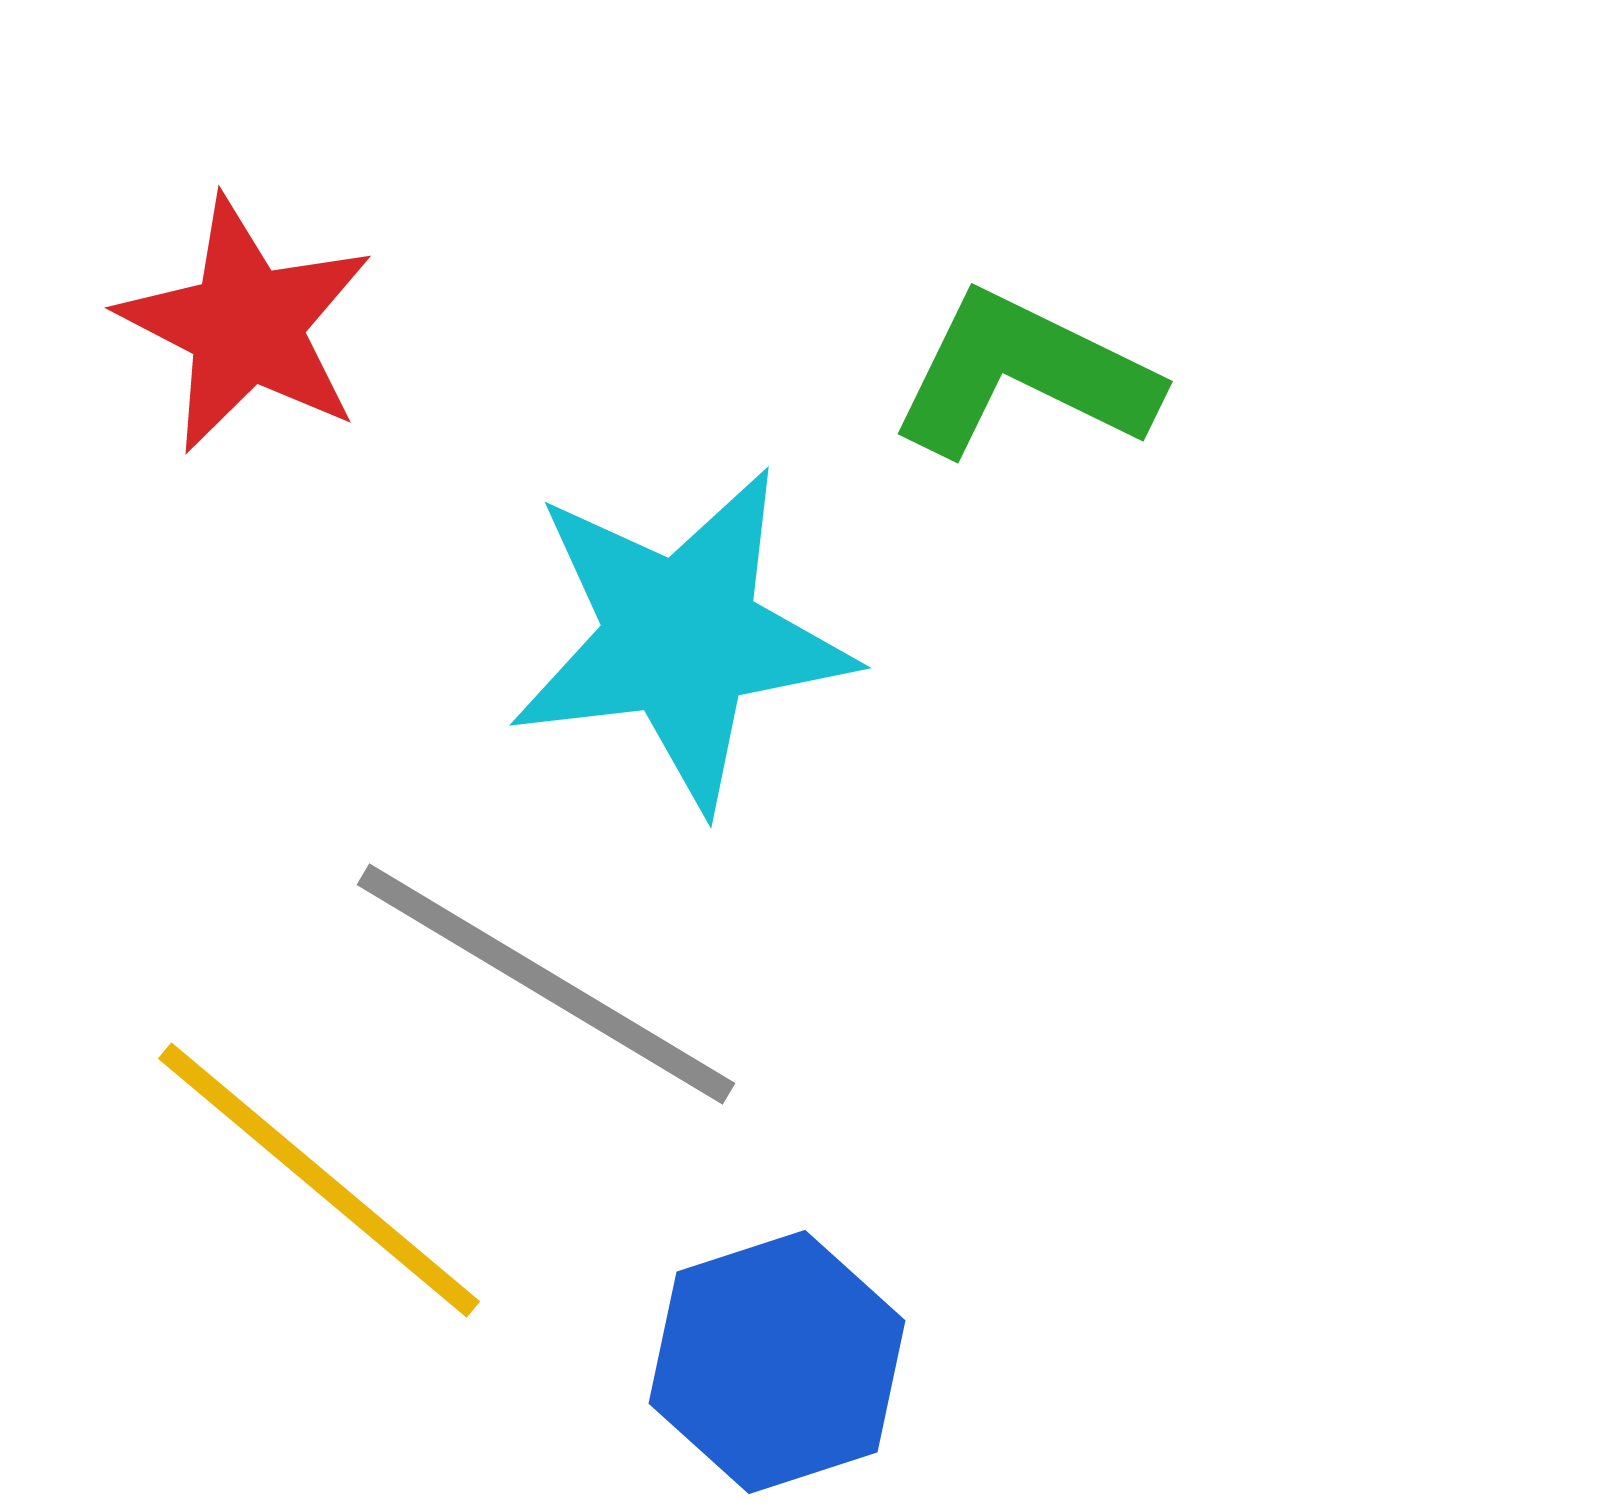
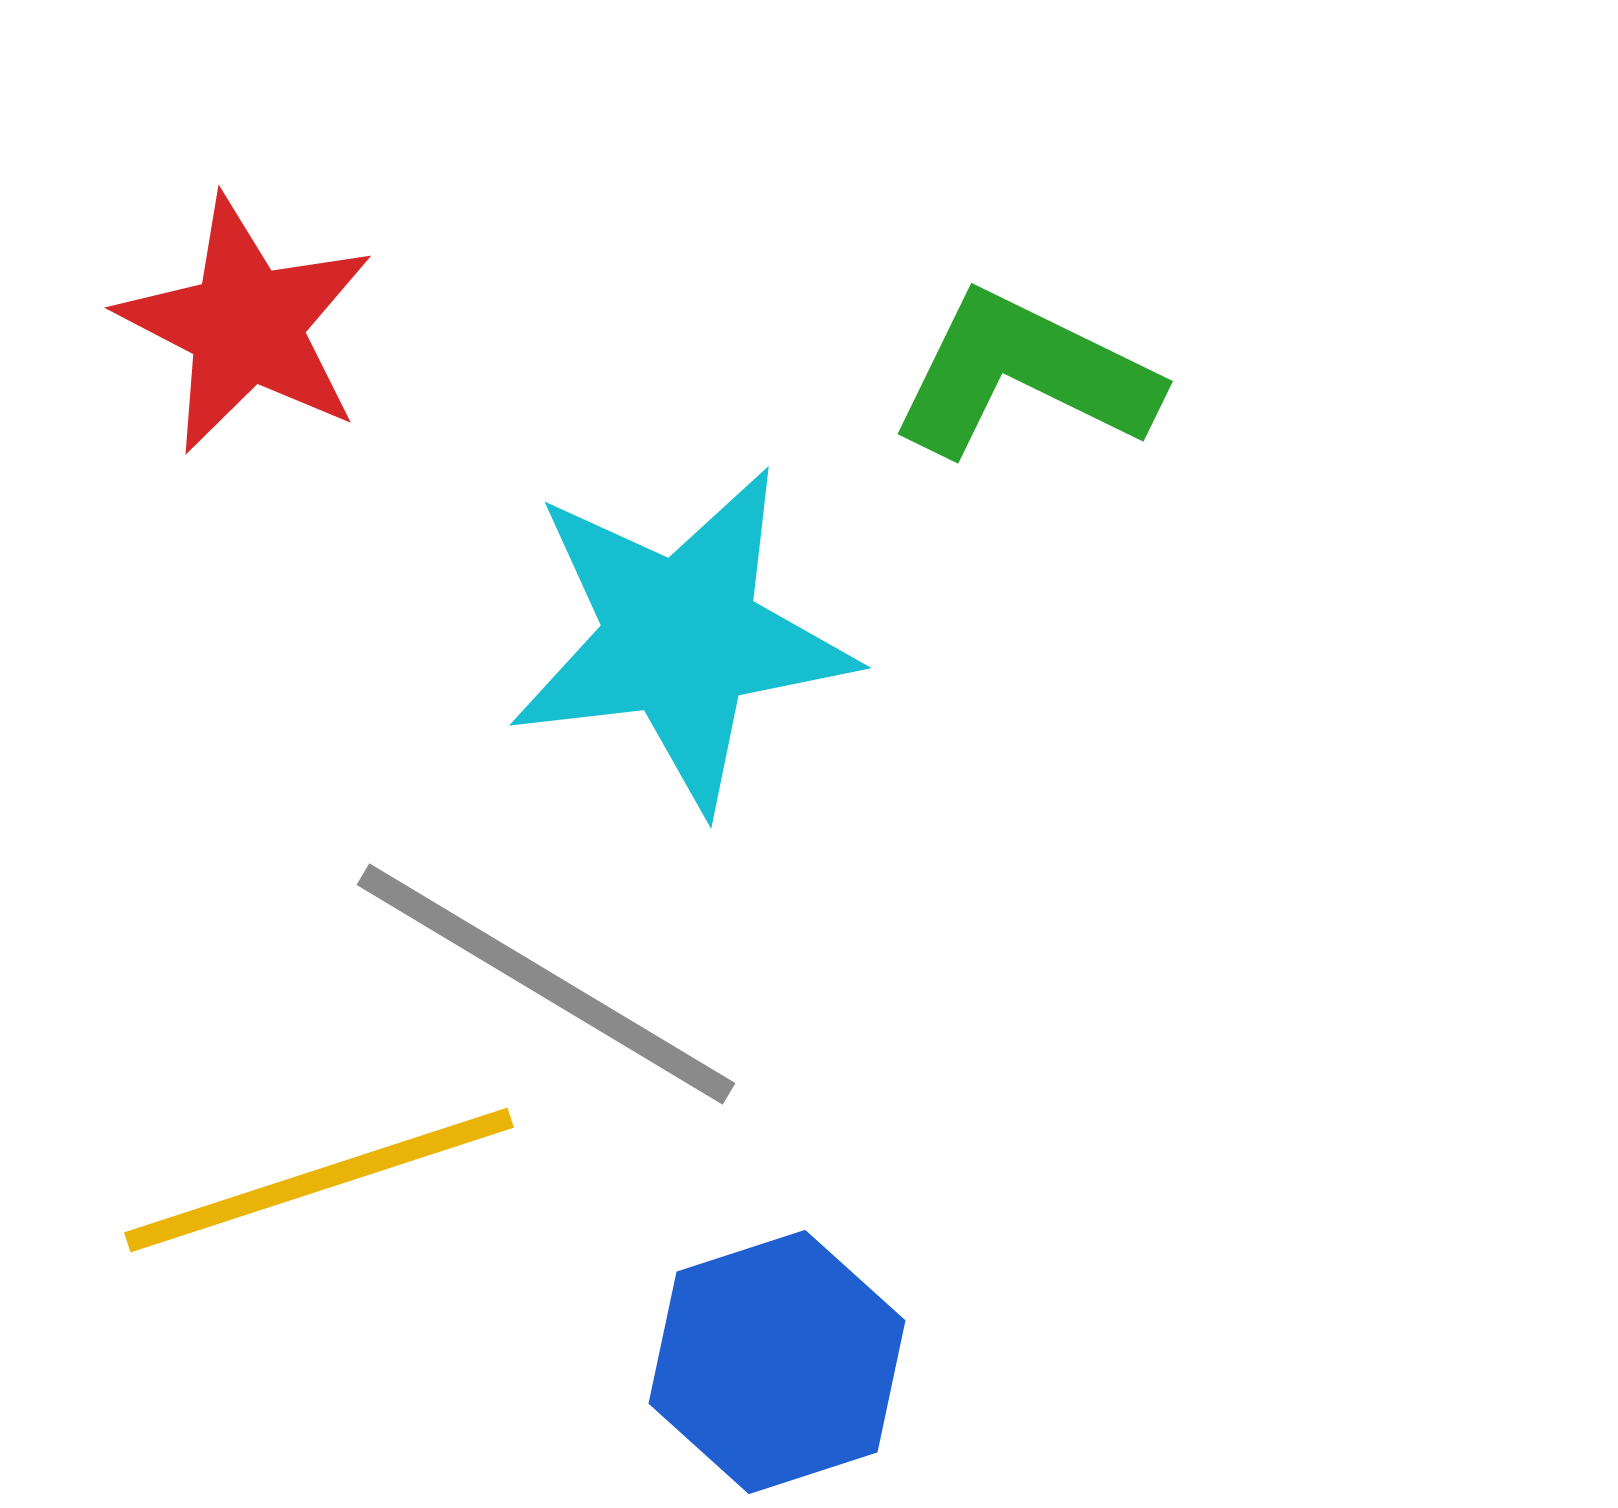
yellow line: rotated 58 degrees counterclockwise
